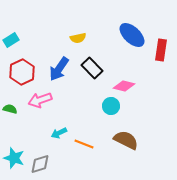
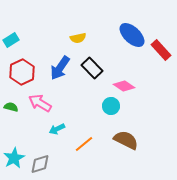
red rectangle: rotated 50 degrees counterclockwise
blue arrow: moved 1 px right, 1 px up
pink diamond: rotated 20 degrees clockwise
pink arrow: moved 3 px down; rotated 50 degrees clockwise
green semicircle: moved 1 px right, 2 px up
cyan arrow: moved 2 px left, 4 px up
orange line: rotated 60 degrees counterclockwise
cyan star: rotated 25 degrees clockwise
